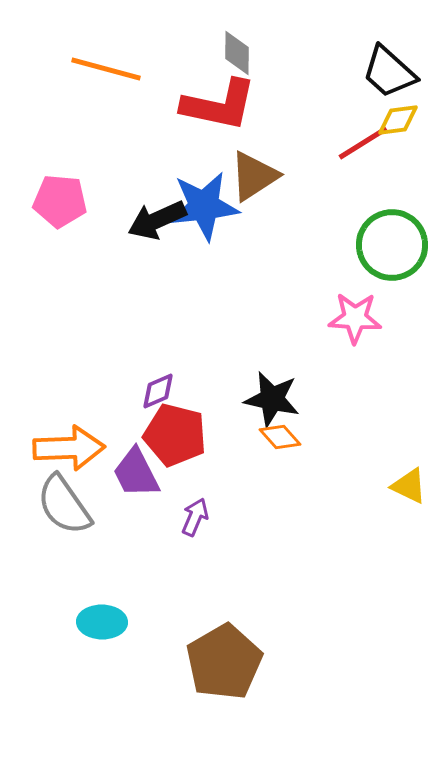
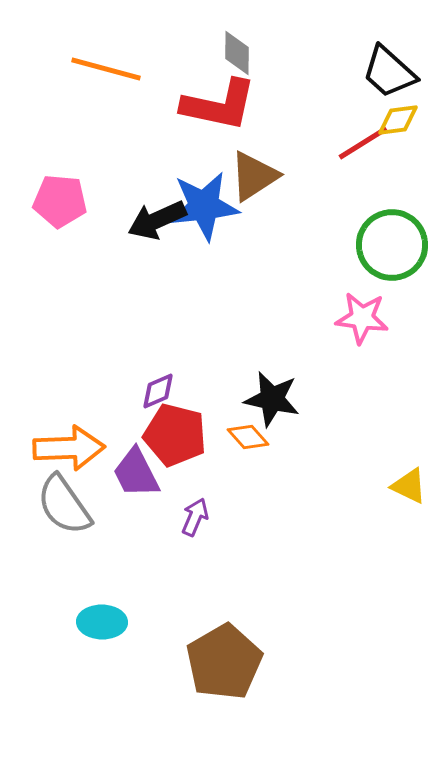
pink star: moved 7 px right; rotated 4 degrees clockwise
orange diamond: moved 32 px left
